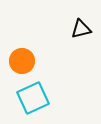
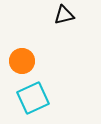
black triangle: moved 17 px left, 14 px up
